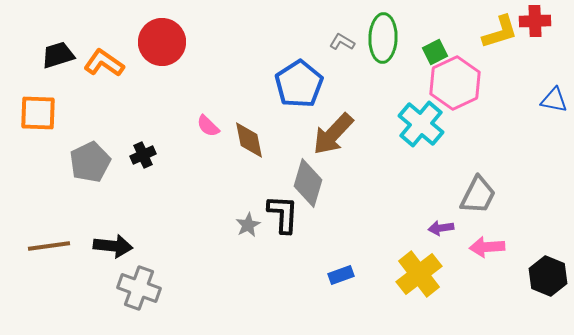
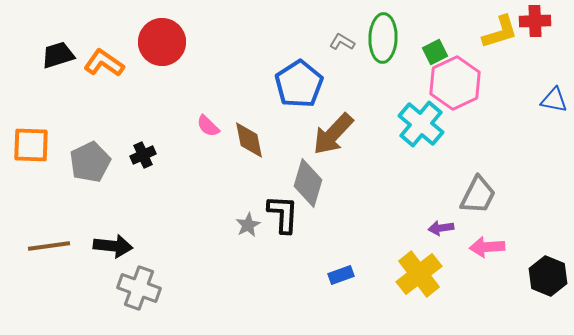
orange square: moved 7 px left, 32 px down
